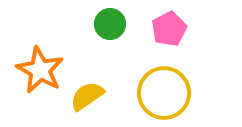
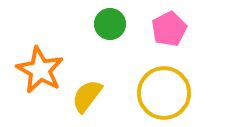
yellow semicircle: rotated 18 degrees counterclockwise
